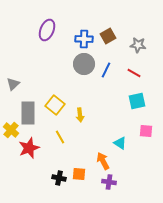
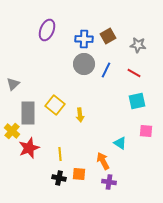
yellow cross: moved 1 px right, 1 px down
yellow line: moved 17 px down; rotated 24 degrees clockwise
